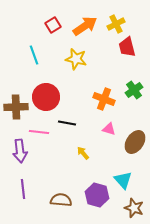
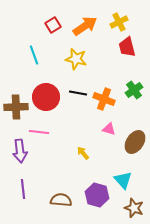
yellow cross: moved 3 px right, 2 px up
black line: moved 11 px right, 30 px up
